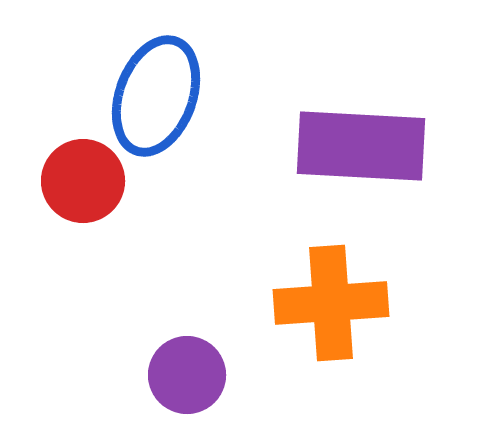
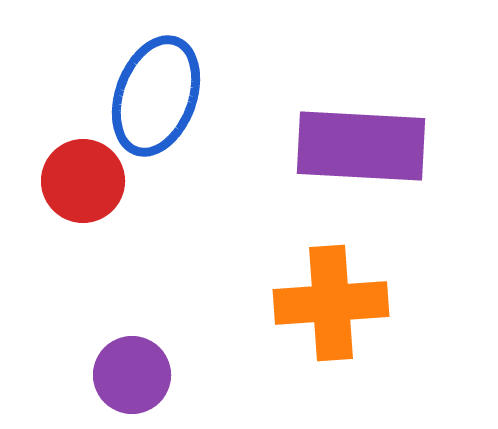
purple circle: moved 55 px left
